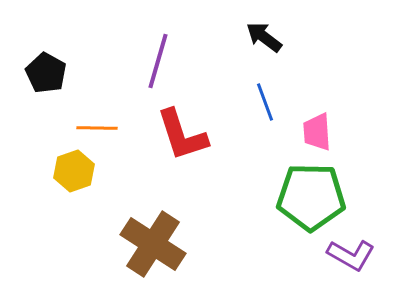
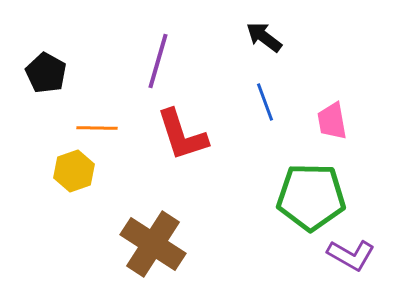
pink trapezoid: moved 15 px right, 11 px up; rotated 6 degrees counterclockwise
